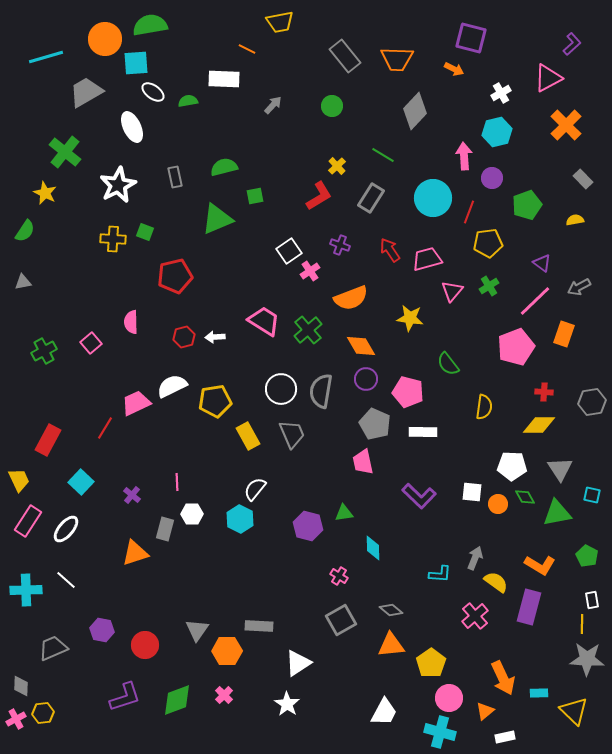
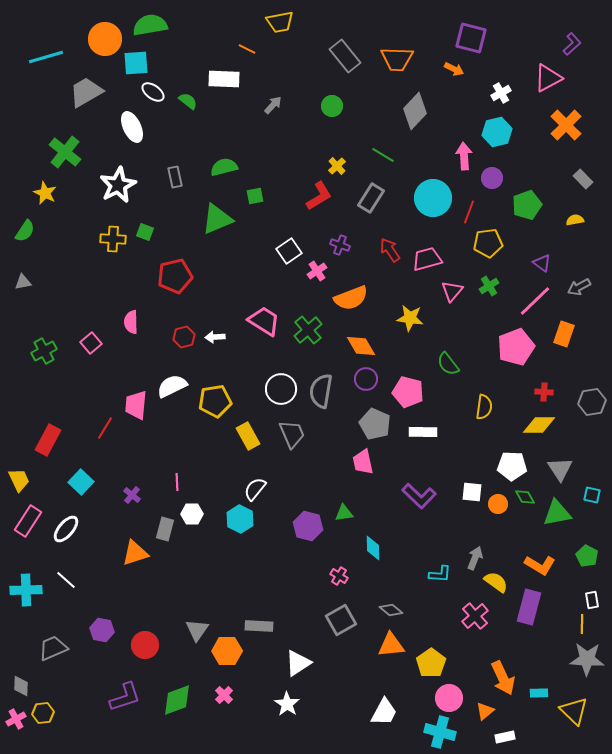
green semicircle at (188, 101): rotated 48 degrees clockwise
pink cross at (310, 271): moved 7 px right
pink trapezoid at (136, 403): moved 2 px down; rotated 60 degrees counterclockwise
